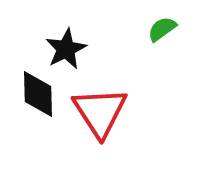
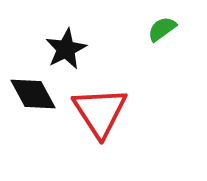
black diamond: moved 5 px left; rotated 27 degrees counterclockwise
